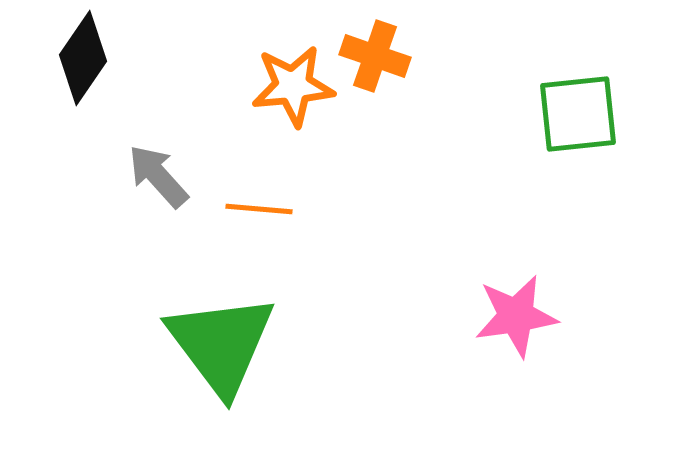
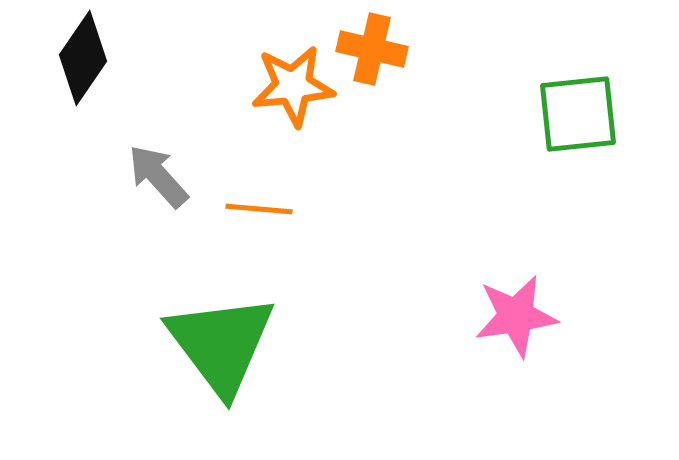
orange cross: moved 3 px left, 7 px up; rotated 6 degrees counterclockwise
